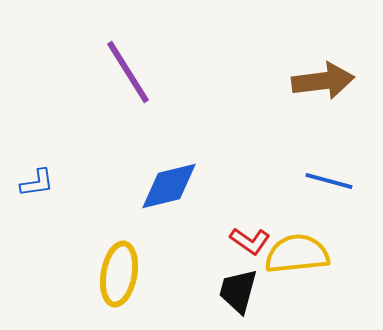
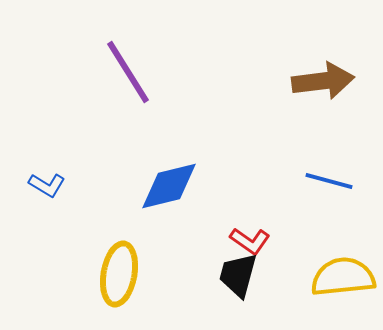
blue L-shape: moved 10 px right, 2 px down; rotated 39 degrees clockwise
yellow semicircle: moved 46 px right, 23 px down
black trapezoid: moved 16 px up
